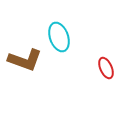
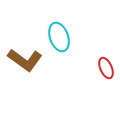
brown L-shape: rotated 16 degrees clockwise
